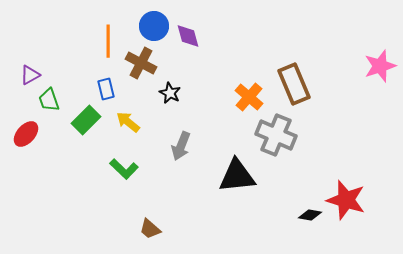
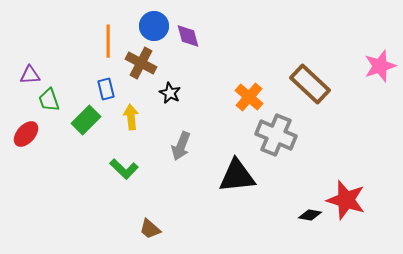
purple triangle: rotated 25 degrees clockwise
brown rectangle: moved 16 px right; rotated 24 degrees counterclockwise
yellow arrow: moved 3 px right, 5 px up; rotated 45 degrees clockwise
